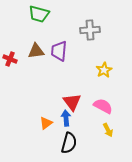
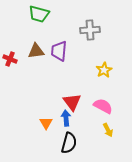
orange triangle: rotated 24 degrees counterclockwise
